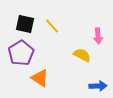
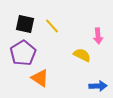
purple pentagon: moved 2 px right
